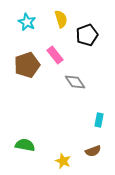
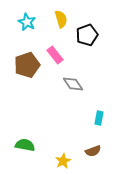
gray diamond: moved 2 px left, 2 px down
cyan rectangle: moved 2 px up
yellow star: rotated 21 degrees clockwise
